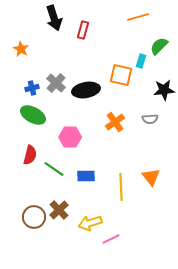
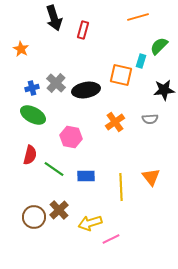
pink hexagon: moved 1 px right; rotated 10 degrees clockwise
